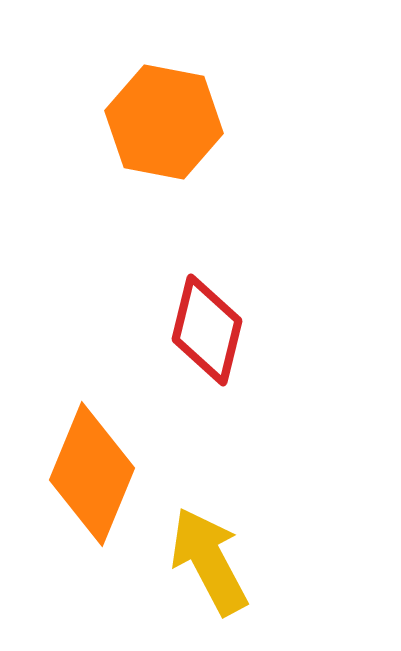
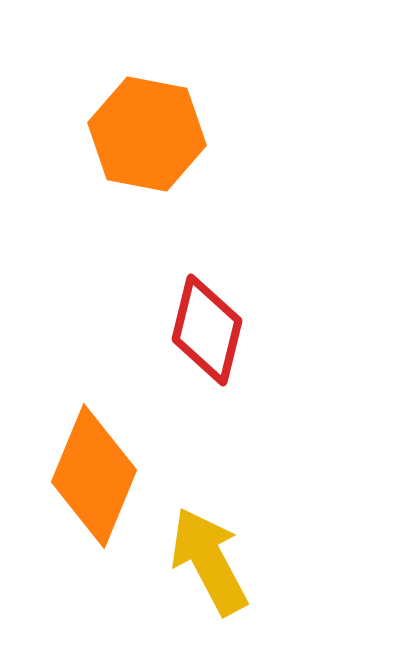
orange hexagon: moved 17 px left, 12 px down
orange diamond: moved 2 px right, 2 px down
